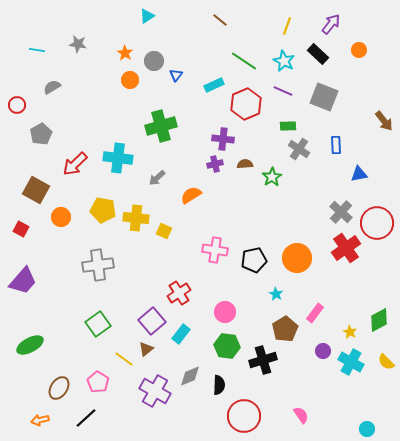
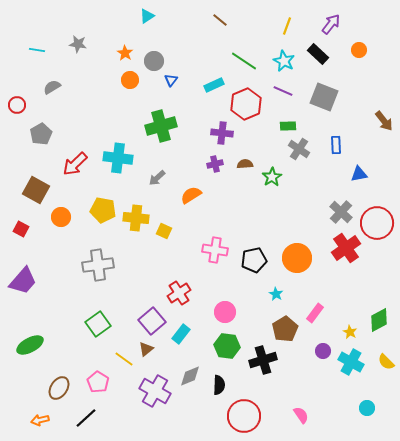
blue triangle at (176, 75): moved 5 px left, 5 px down
purple cross at (223, 139): moved 1 px left, 6 px up
cyan circle at (367, 429): moved 21 px up
